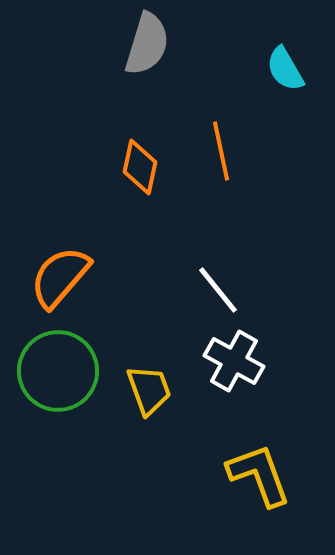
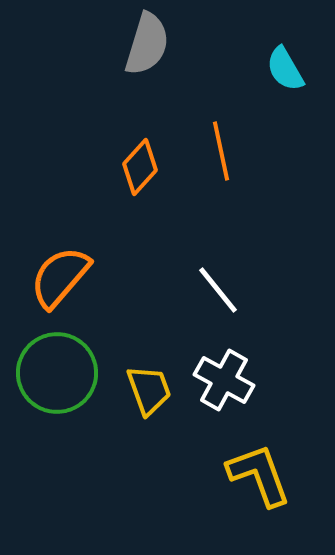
orange diamond: rotated 30 degrees clockwise
white cross: moved 10 px left, 19 px down
green circle: moved 1 px left, 2 px down
